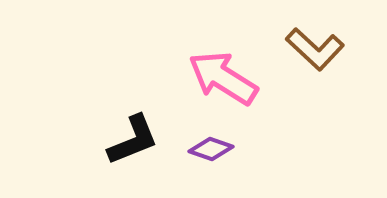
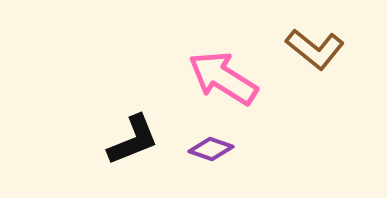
brown L-shape: rotated 4 degrees counterclockwise
